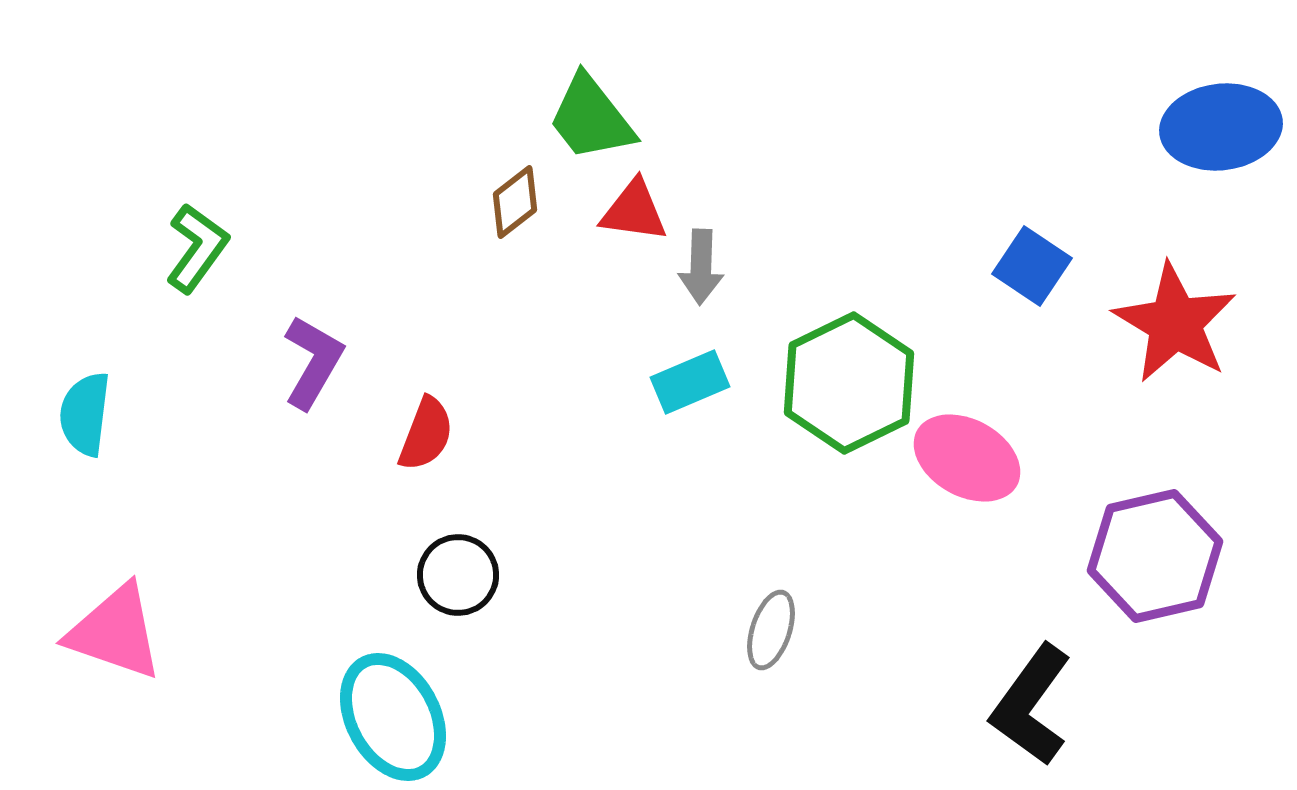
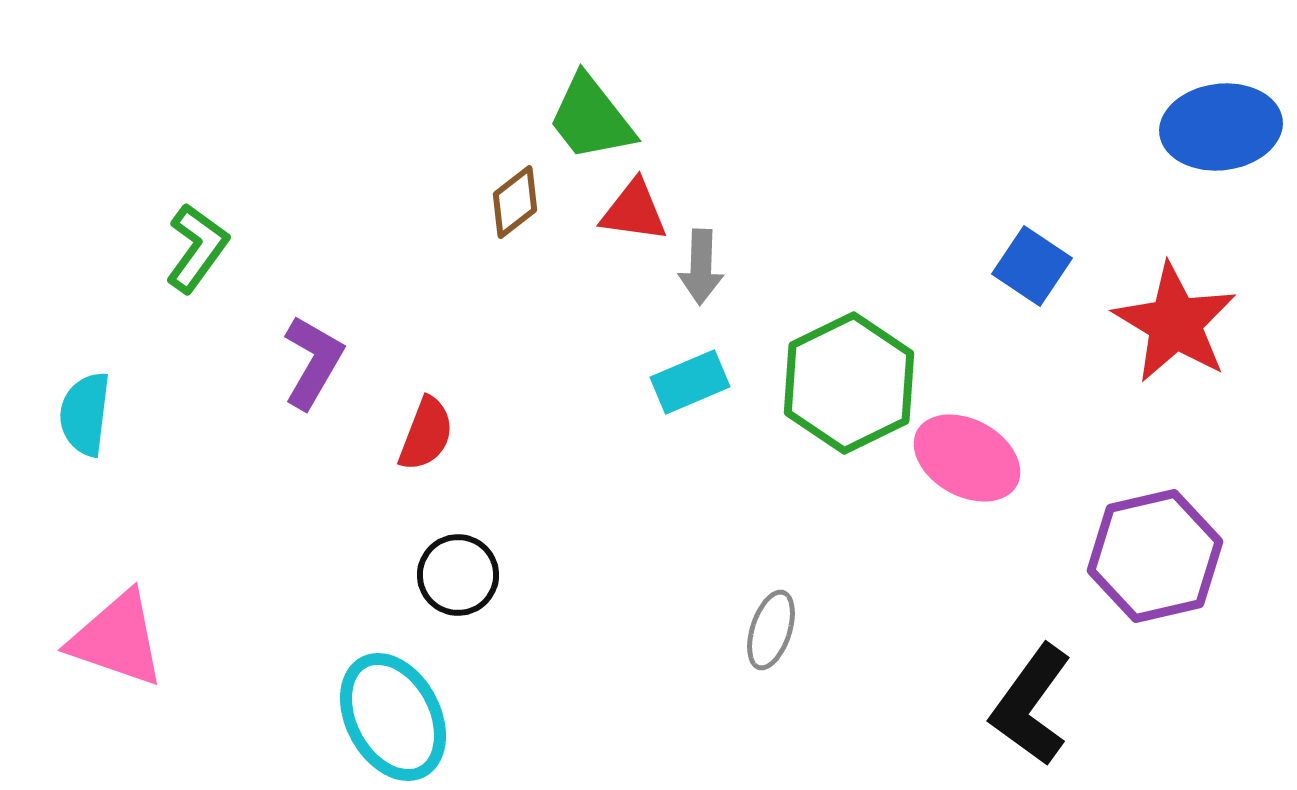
pink triangle: moved 2 px right, 7 px down
